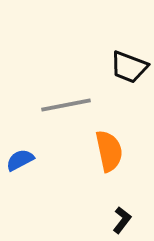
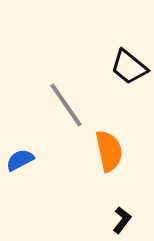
black trapezoid: rotated 18 degrees clockwise
gray line: rotated 66 degrees clockwise
